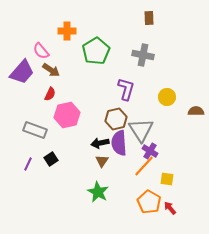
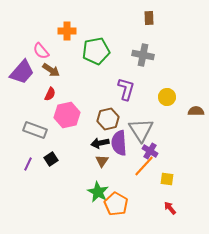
green pentagon: rotated 20 degrees clockwise
brown hexagon: moved 8 px left
orange pentagon: moved 33 px left, 2 px down
